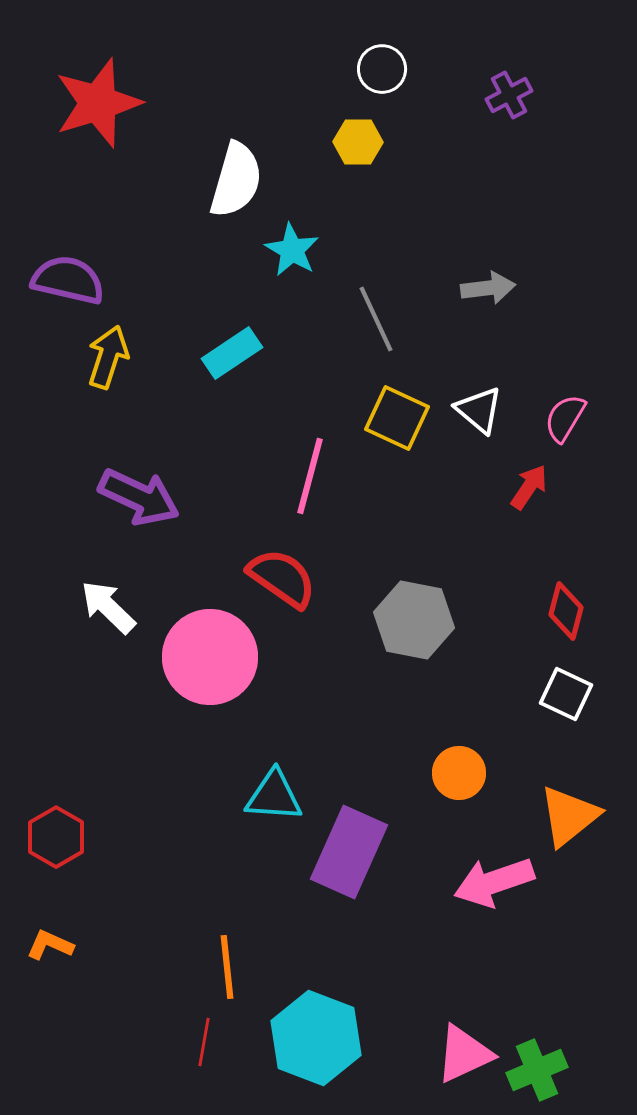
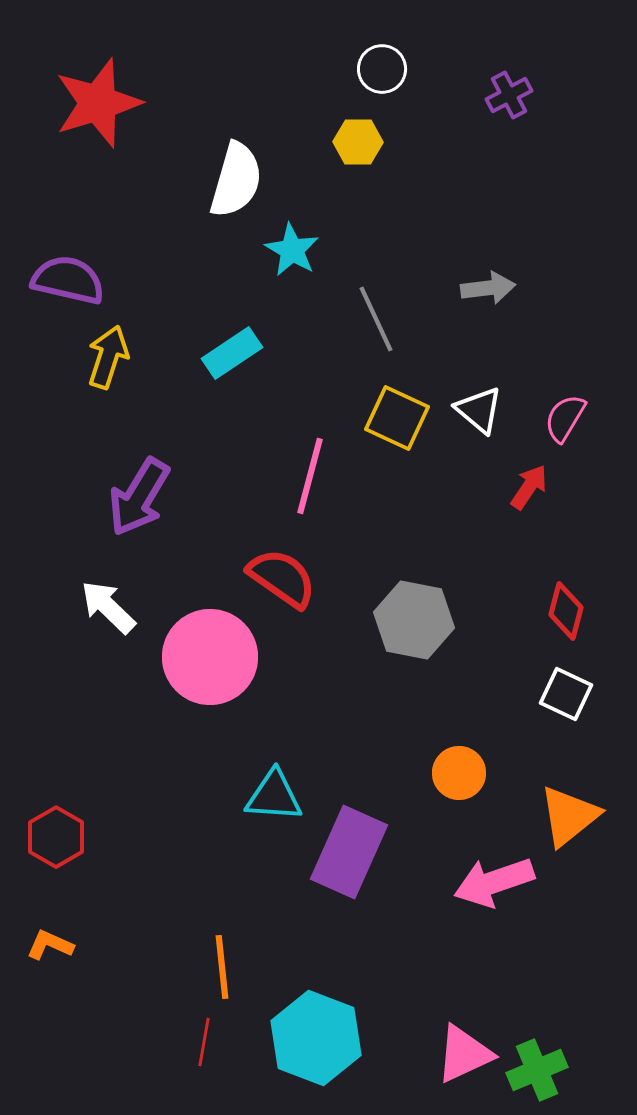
purple arrow: rotated 96 degrees clockwise
orange line: moved 5 px left
